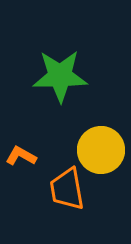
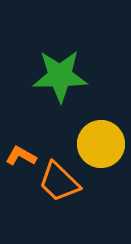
yellow circle: moved 6 px up
orange trapezoid: moved 8 px left, 7 px up; rotated 36 degrees counterclockwise
